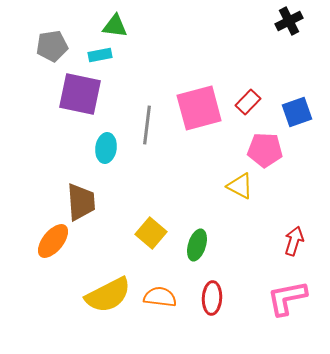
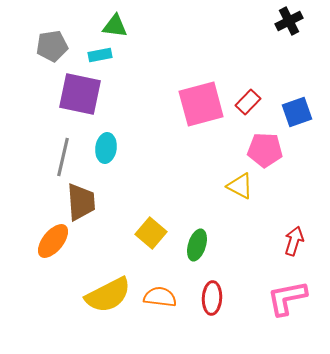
pink square: moved 2 px right, 4 px up
gray line: moved 84 px left, 32 px down; rotated 6 degrees clockwise
